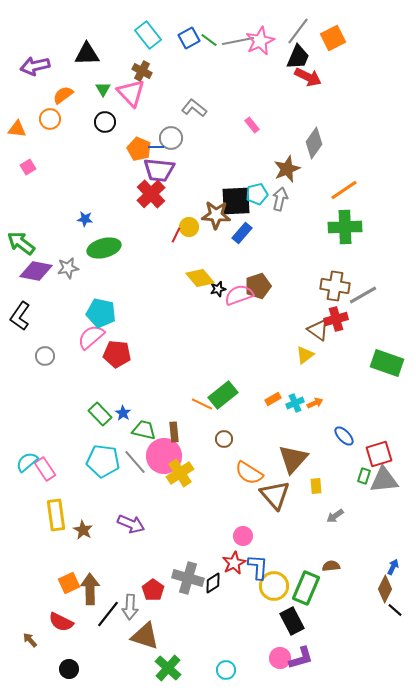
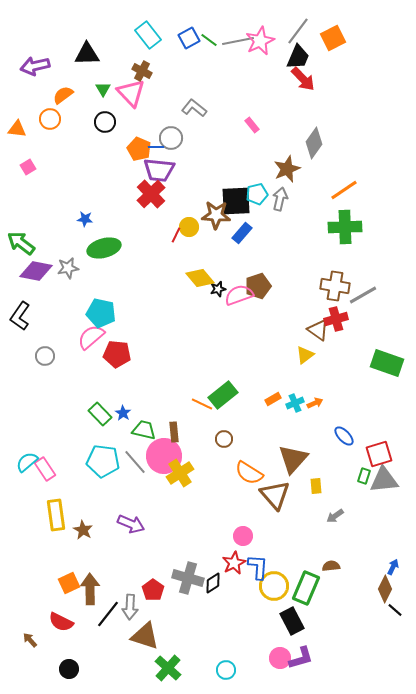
red arrow at (308, 77): moved 5 px left, 2 px down; rotated 20 degrees clockwise
